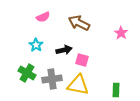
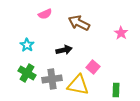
pink semicircle: moved 2 px right, 3 px up
cyan star: moved 9 px left
pink square: moved 11 px right, 7 px down; rotated 24 degrees clockwise
